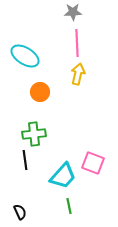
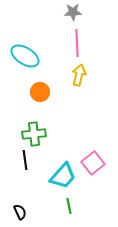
yellow arrow: moved 1 px right, 1 px down
pink square: rotated 30 degrees clockwise
